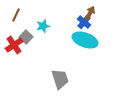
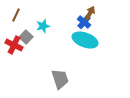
red cross: rotated 30 degrees counterclockwise
